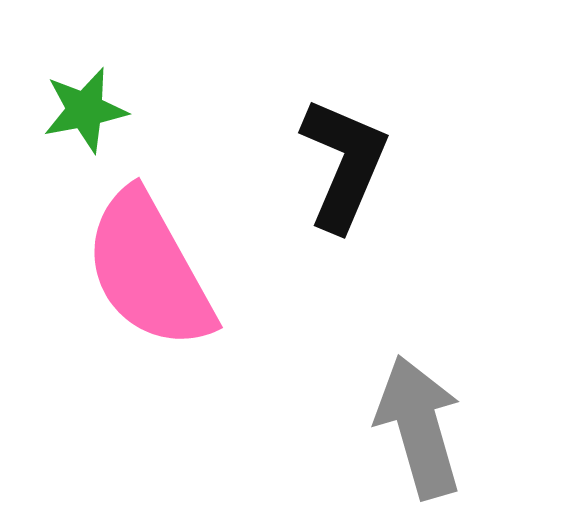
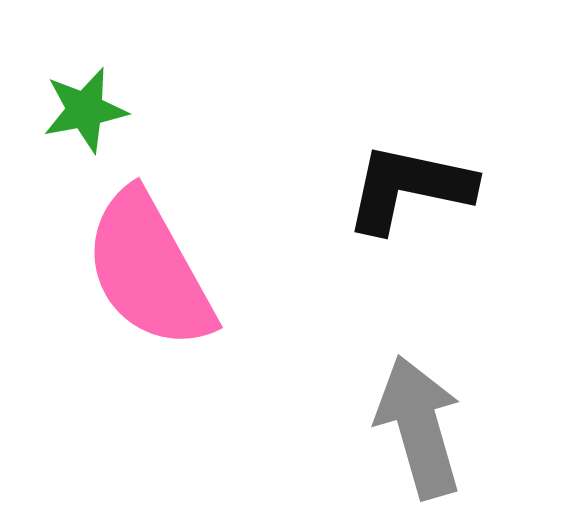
black L-shape: moved 65 px right, 24 px down; rotated 101 degrees counterclockwise
